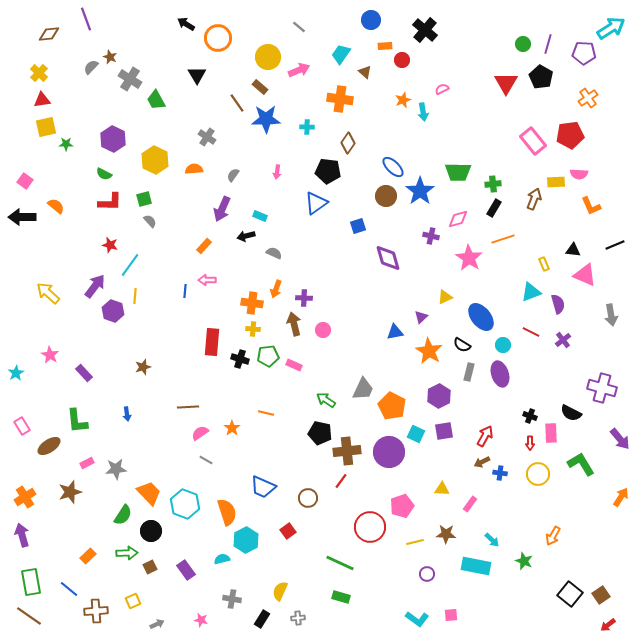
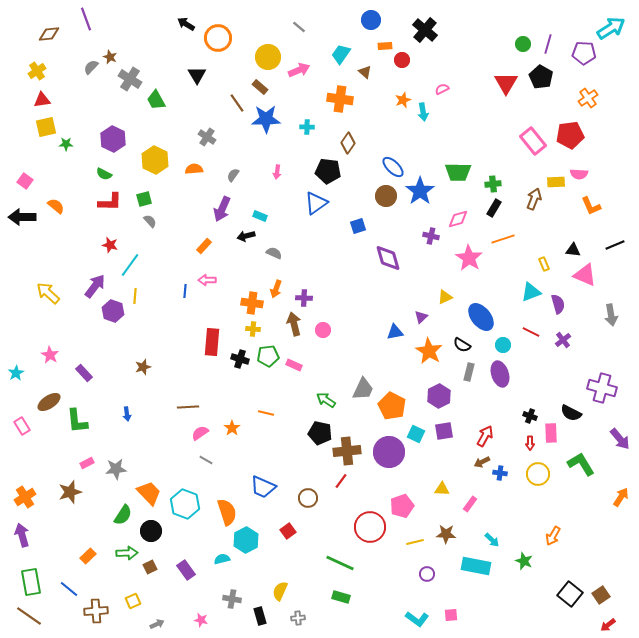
yellow cross at (39, 73): moved 2 px left, 2 px up; rotated 12 degrees clockwise
brown ellipse at (49, 446): moved 44 px up
black rectangle at (262, 619): moved 2 px left, 3 px up; rotated 48 degrees counterclockwise
